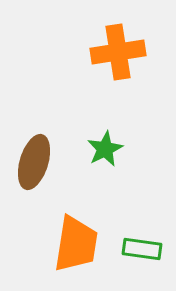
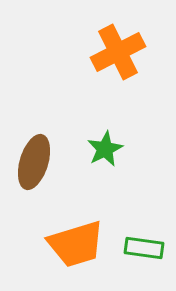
orange cross: rotated 18 degrees counterclockwise
orange trapezoid: rotated 64 degrees clockwise
green rectangle: moved 2 px right, 1 px up
